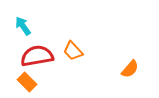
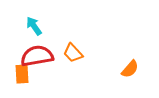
cyan arrow: moved 11 px right
orange trapezoid: moved 2 px down
orange rectangle: moved 5 px left, 8 px up; rotated 42 degrees clockwise
